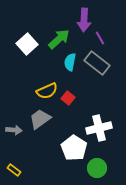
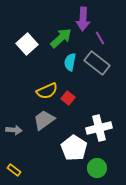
purple arrow: moved 1 px left, 1 px up
green arrow: moved 2 px right, 1 px up
gray trapezoid: moved 4 px right, 1 px down
